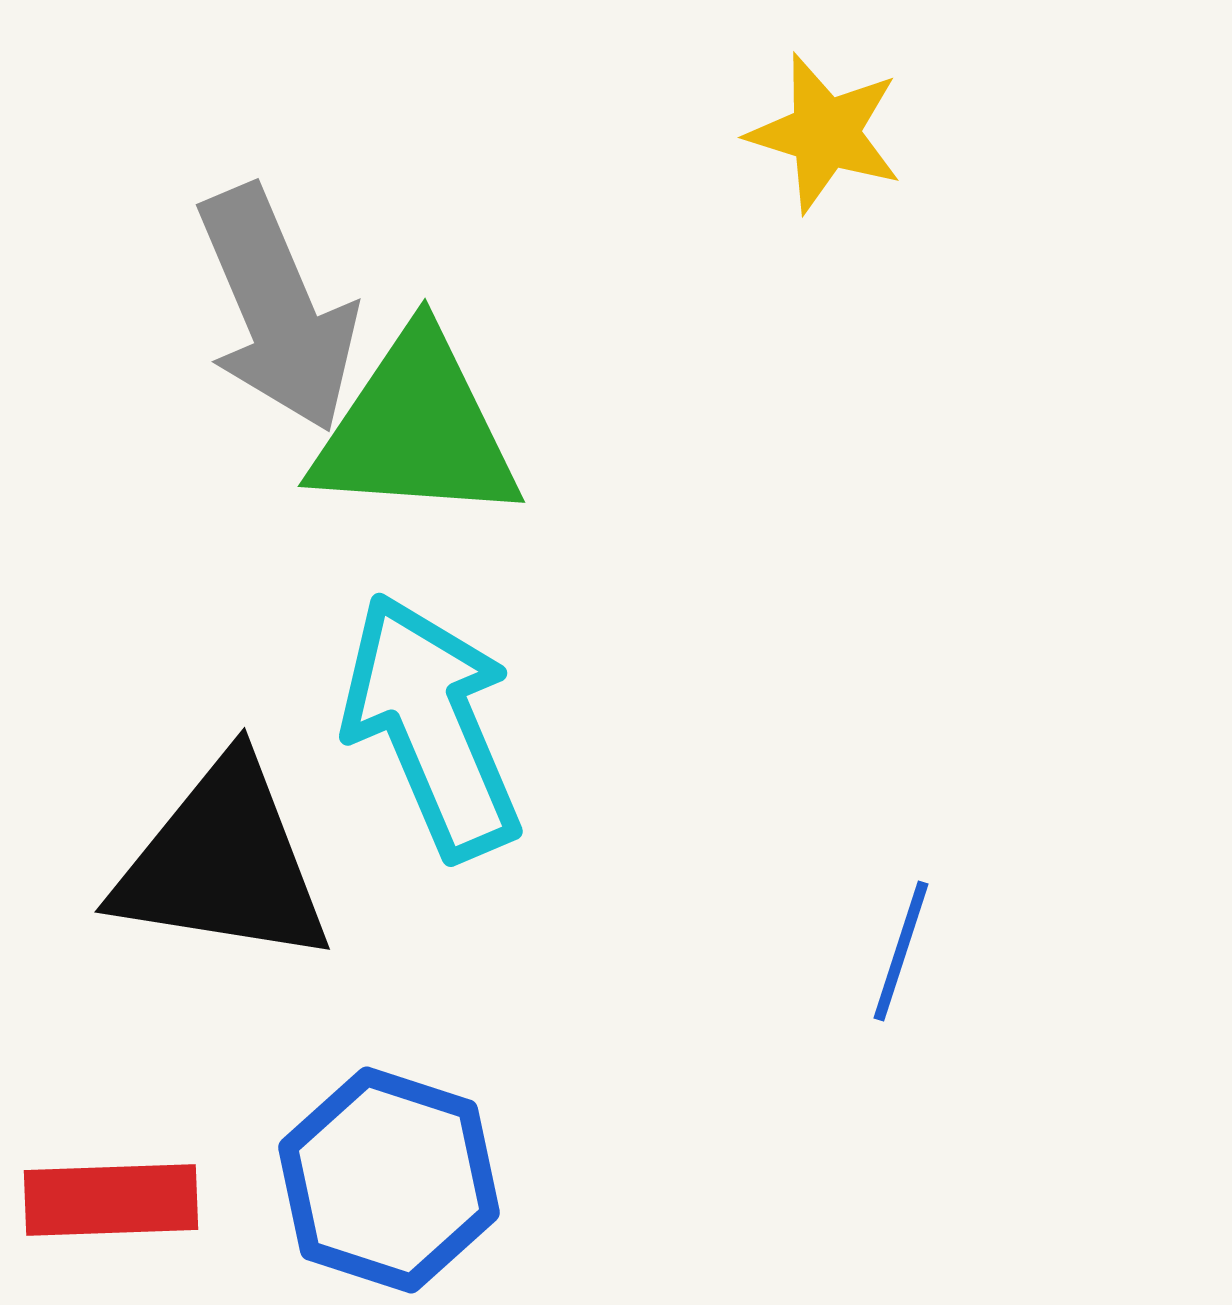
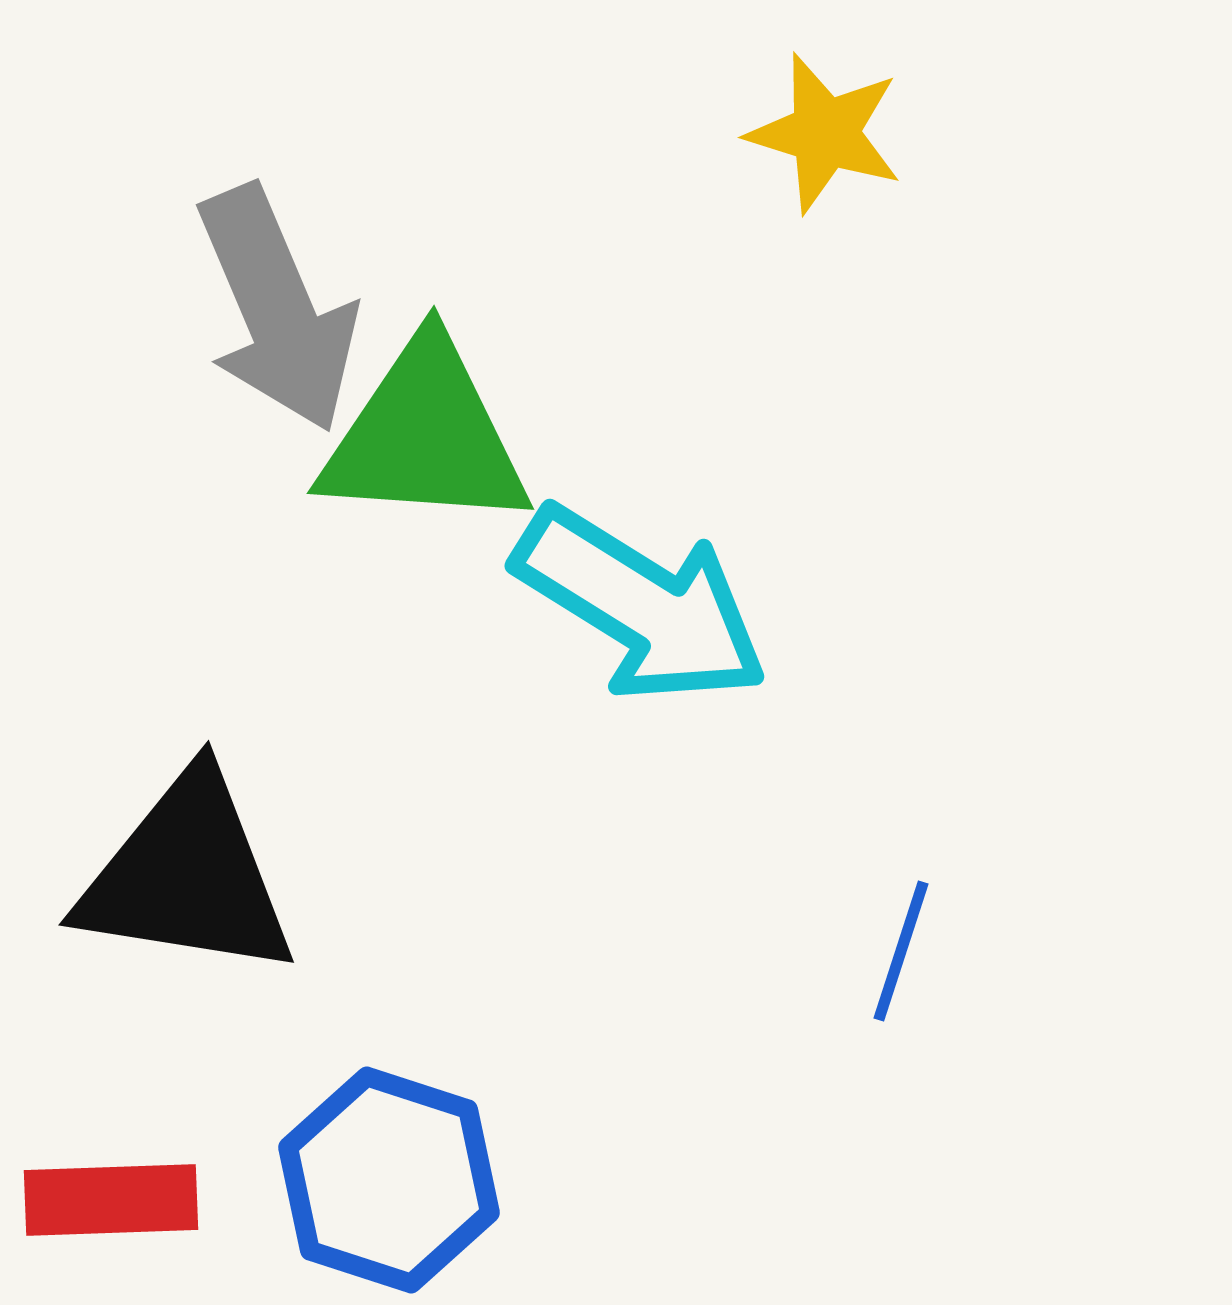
green triangle: moved 9 px right, 7 px down
cyan arrow: moved 209 px right, 121 px up; rotated 145 degrees clockwise
black triangle: moved 36 px left, 13 px down
